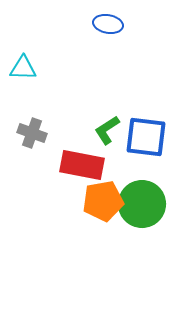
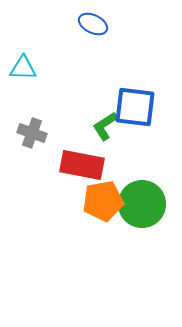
blue ellipse: moved 15 px left; rotated 16 degrees clockwise
green L-shape: moved 2 px left, 4 px up
blue square: moved 11 px left, 30 px up
